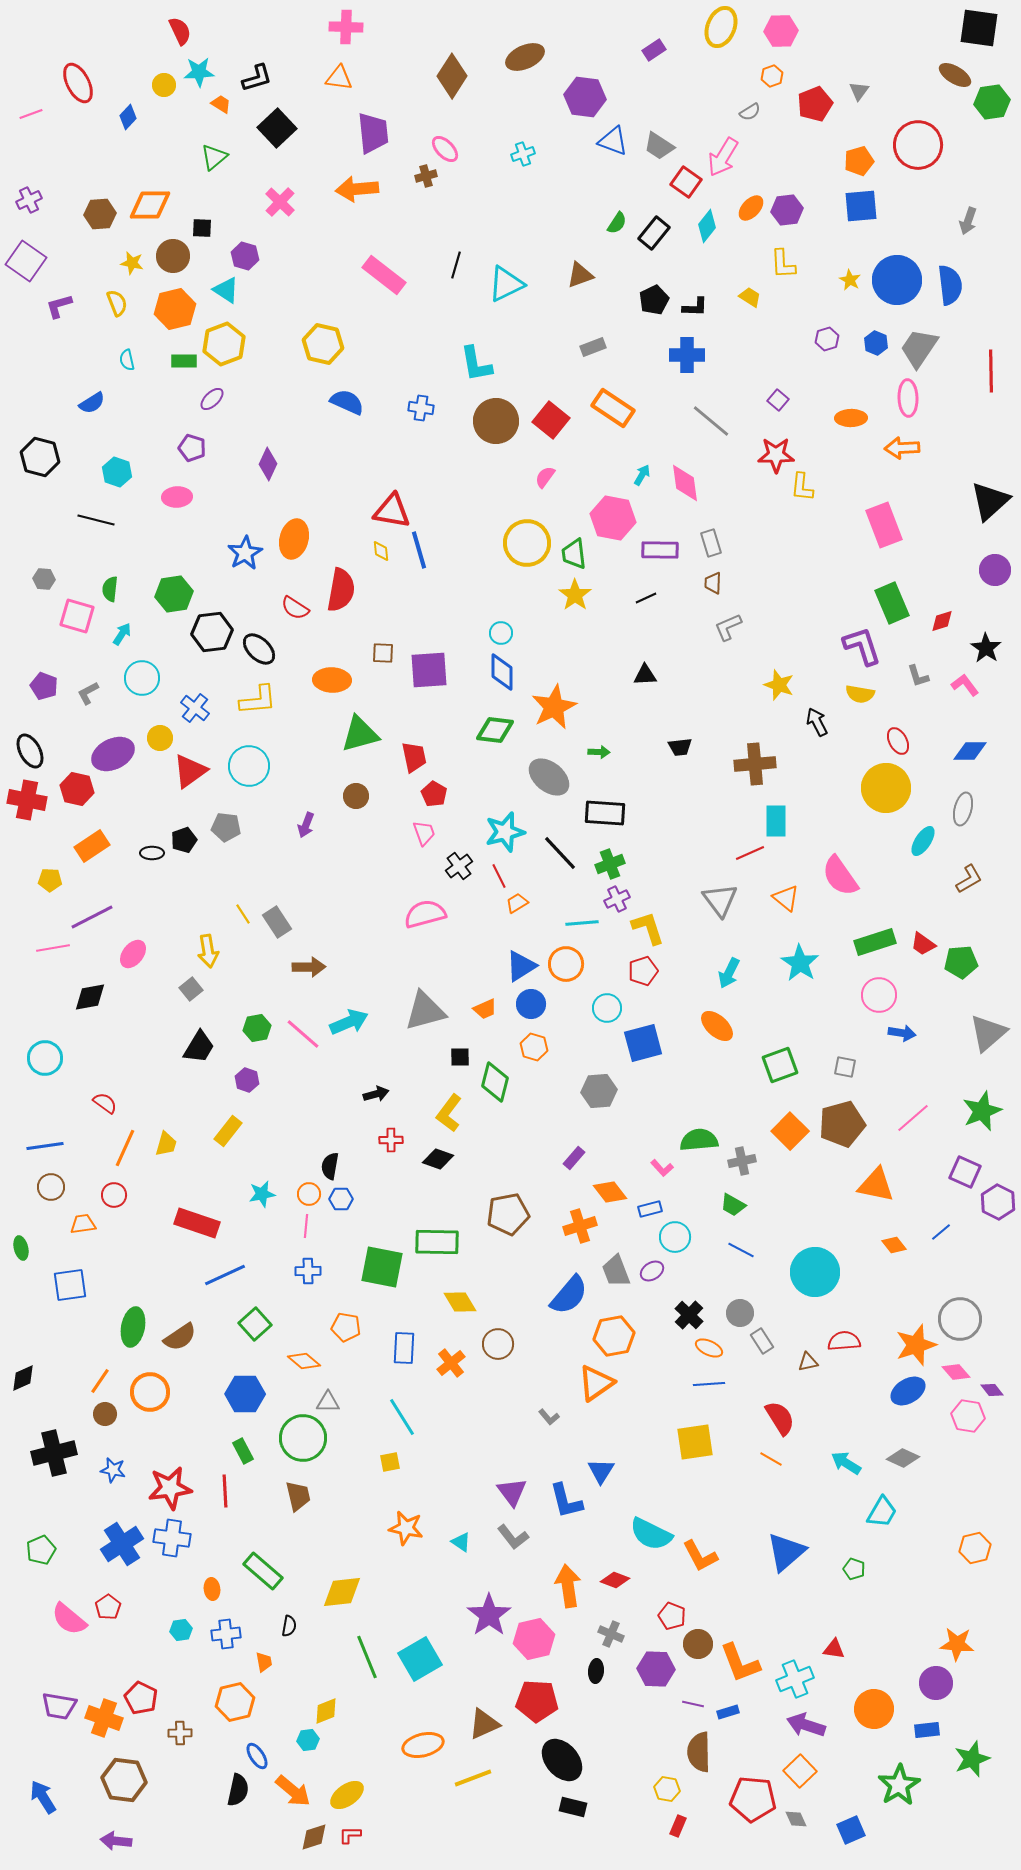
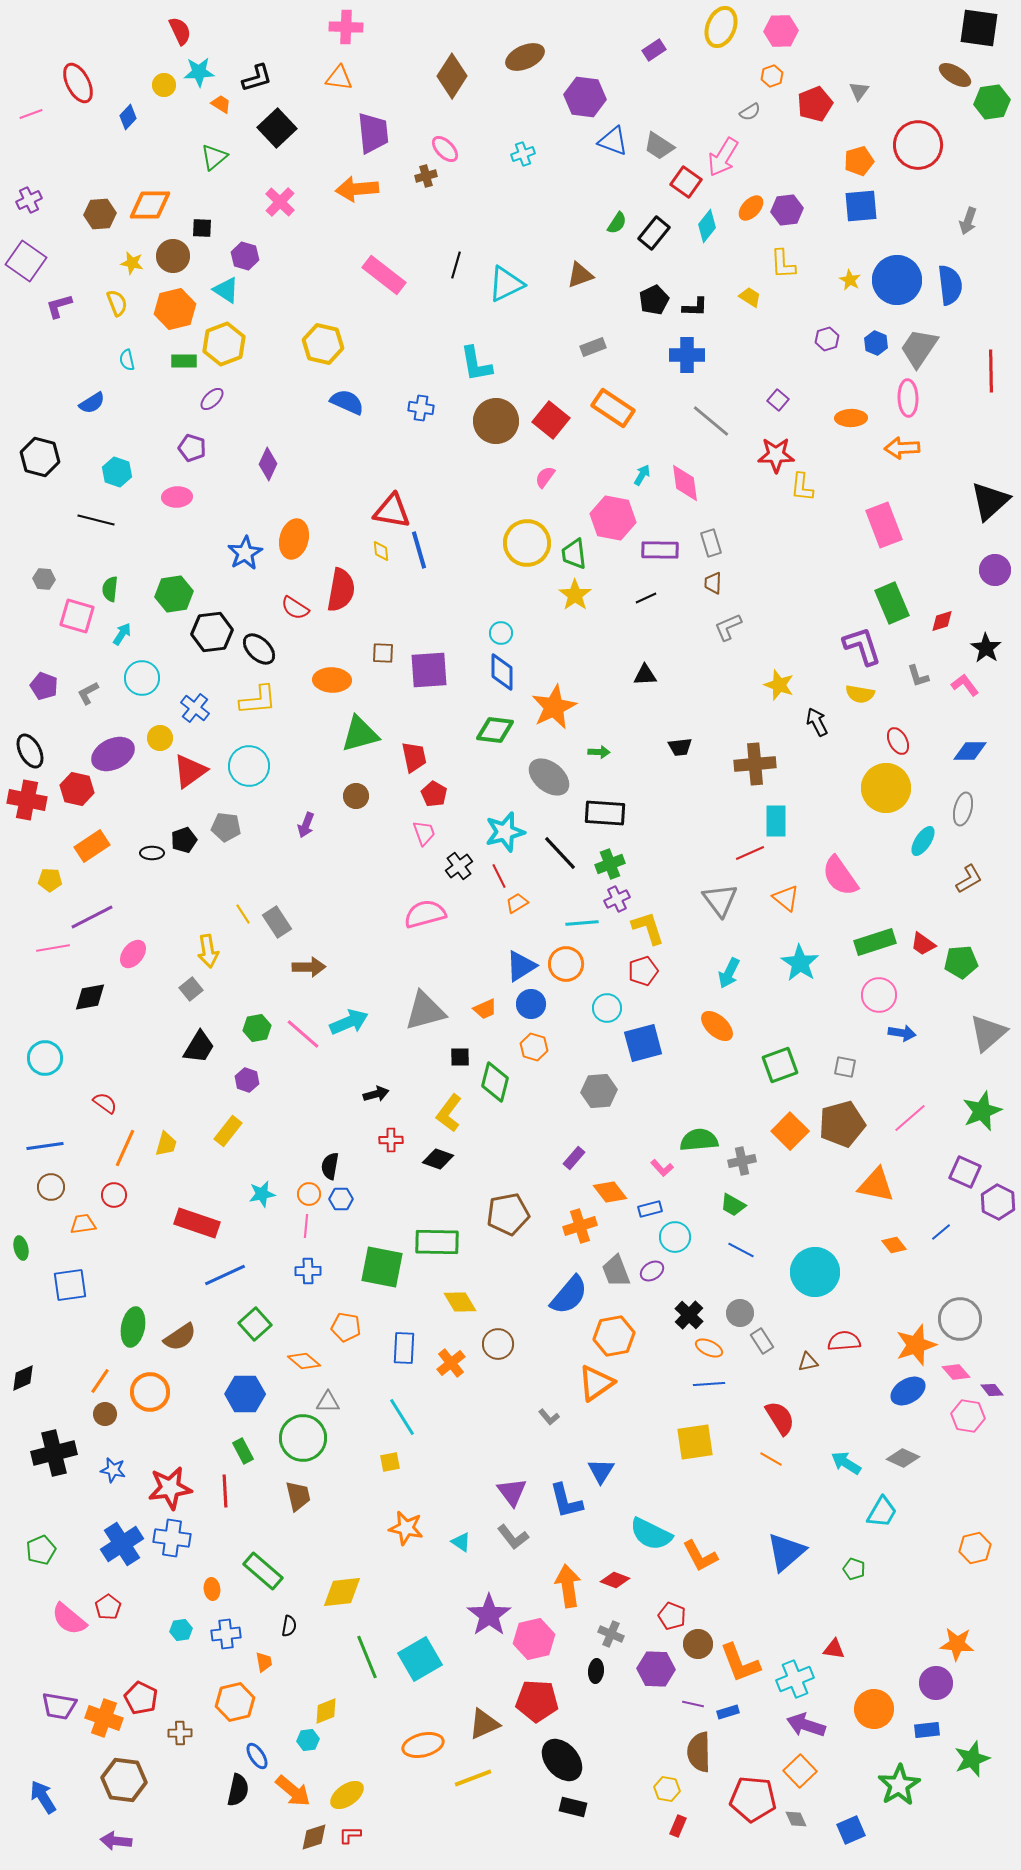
pink line at (913, 1118): moved 3 px left
